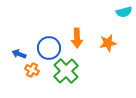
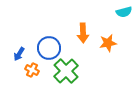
orange arrow: moved 6 px right, 5 px up
blue arrow: rotated 80 degrees counterclockwise
